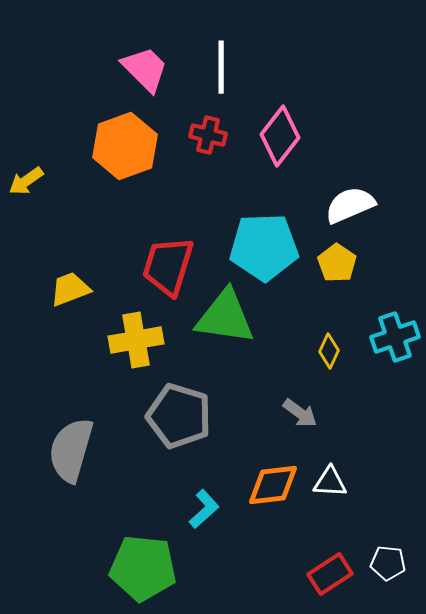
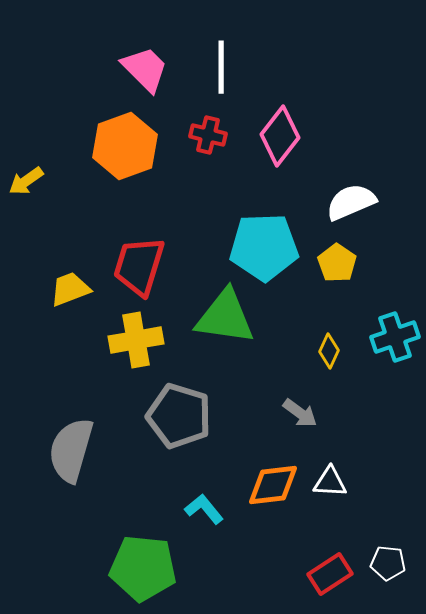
white semicircle: moved 1 px right, 3 px up
red trapezoid: moved 29 px left
cyan L-shape: rotated 87 degrees counterclockwise
